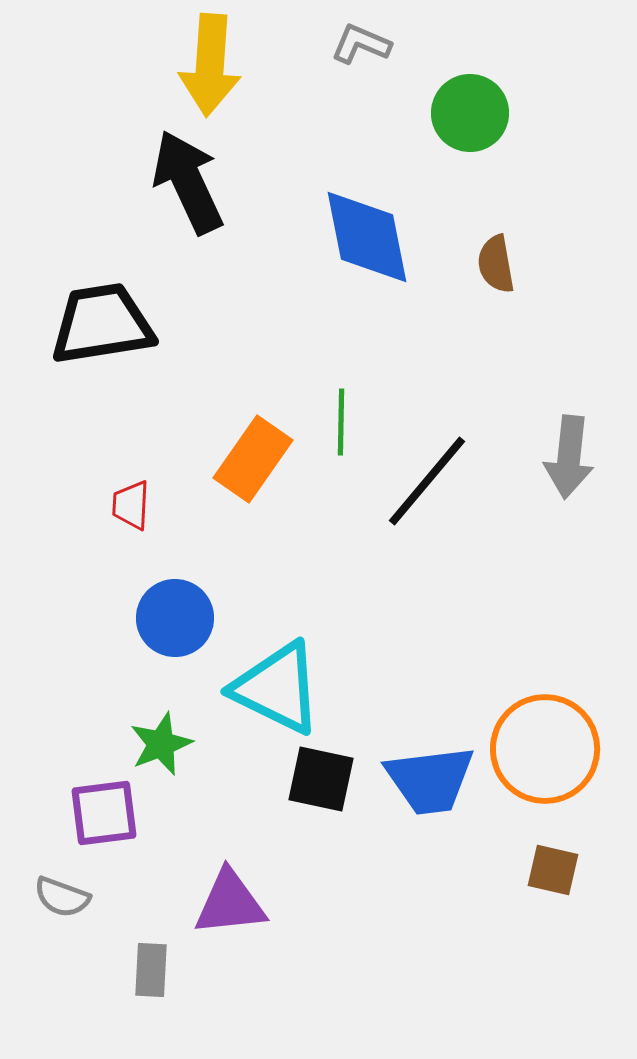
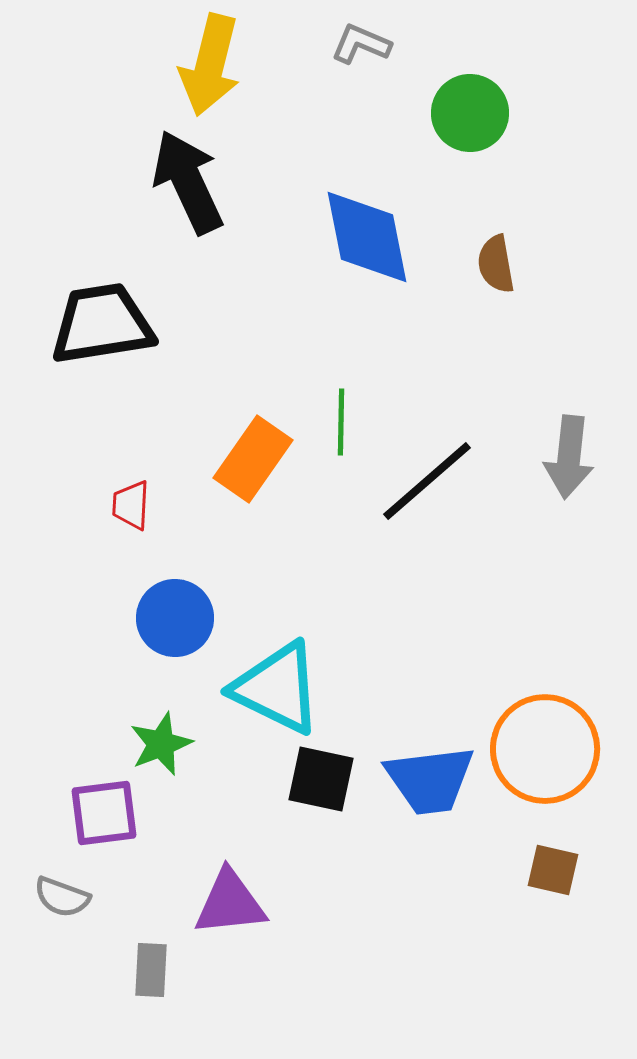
yellow arrow: rotated 10 degrees clockwise
black line: rotated 9 degrees clockwise
